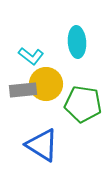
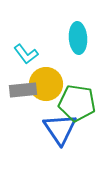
cyan ellipse: moved 1 px right, 4 px up
cyan L-shape: moved 5 px left, 2 px up; rotated 15 degrees clockwise
green pentagon: moved 6 px left, 1 px up
blue triangle: moved 18 px right, 16 px up; rotated 24 degrees clockwise
